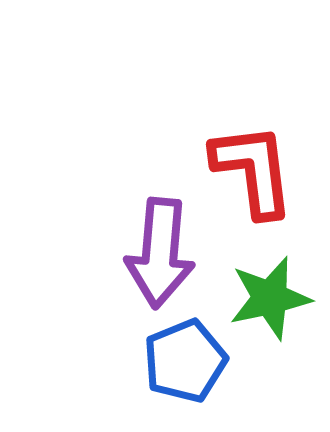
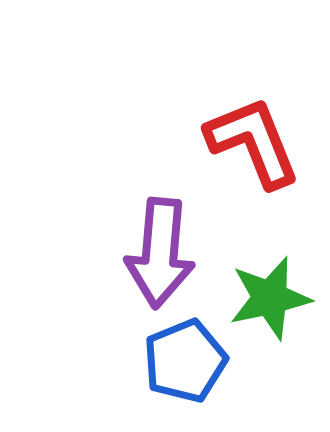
red L-shape: moved 28 px up; rotated 15 degrees counterclockwise
